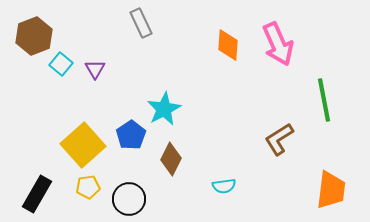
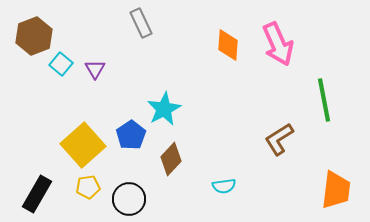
brown diamond: rotated 16 degrees clockwise
orange trapezoid: moved 5 px right
